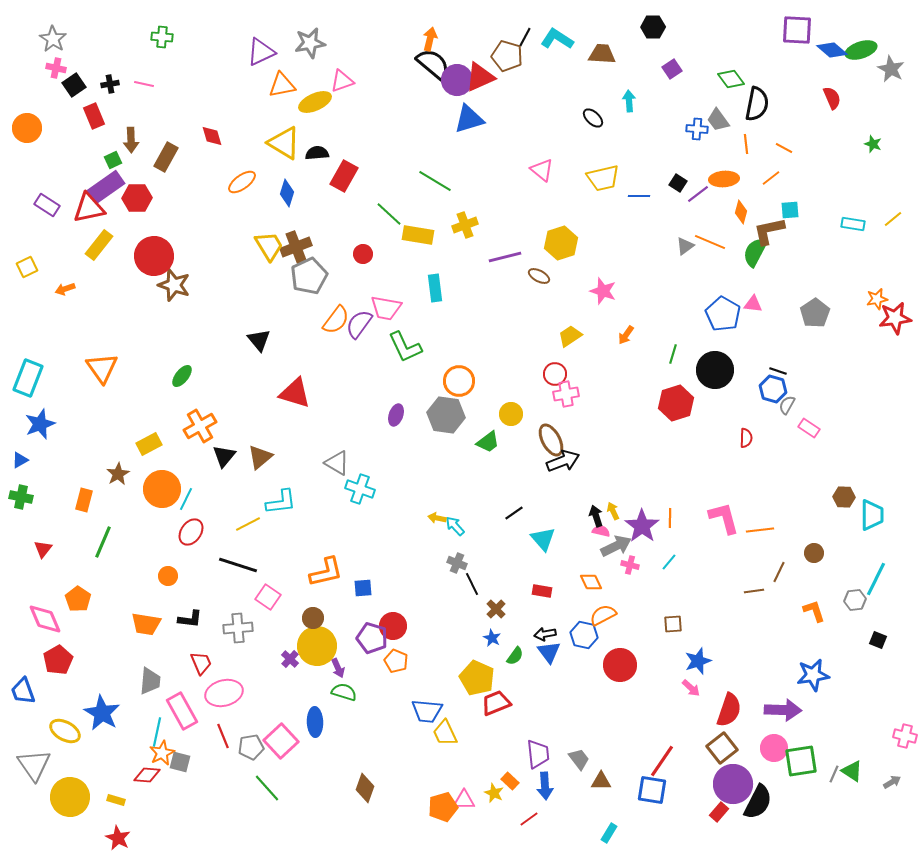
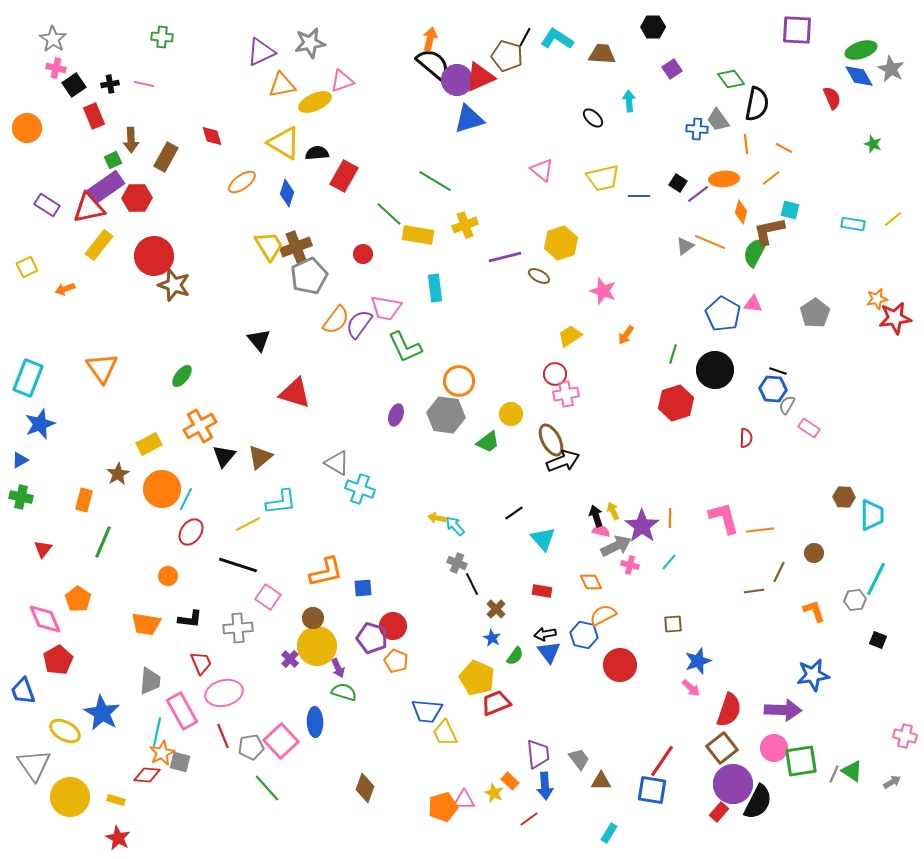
blue diamond at (832, 50): moved 27 px right, 26 px down; rotated 20 degrees clockwise
cyan square at (790, 210): rotated 18 degrees clockwise
blue hexagon at (773, 389): rotated 12 degrees counterclockwise
